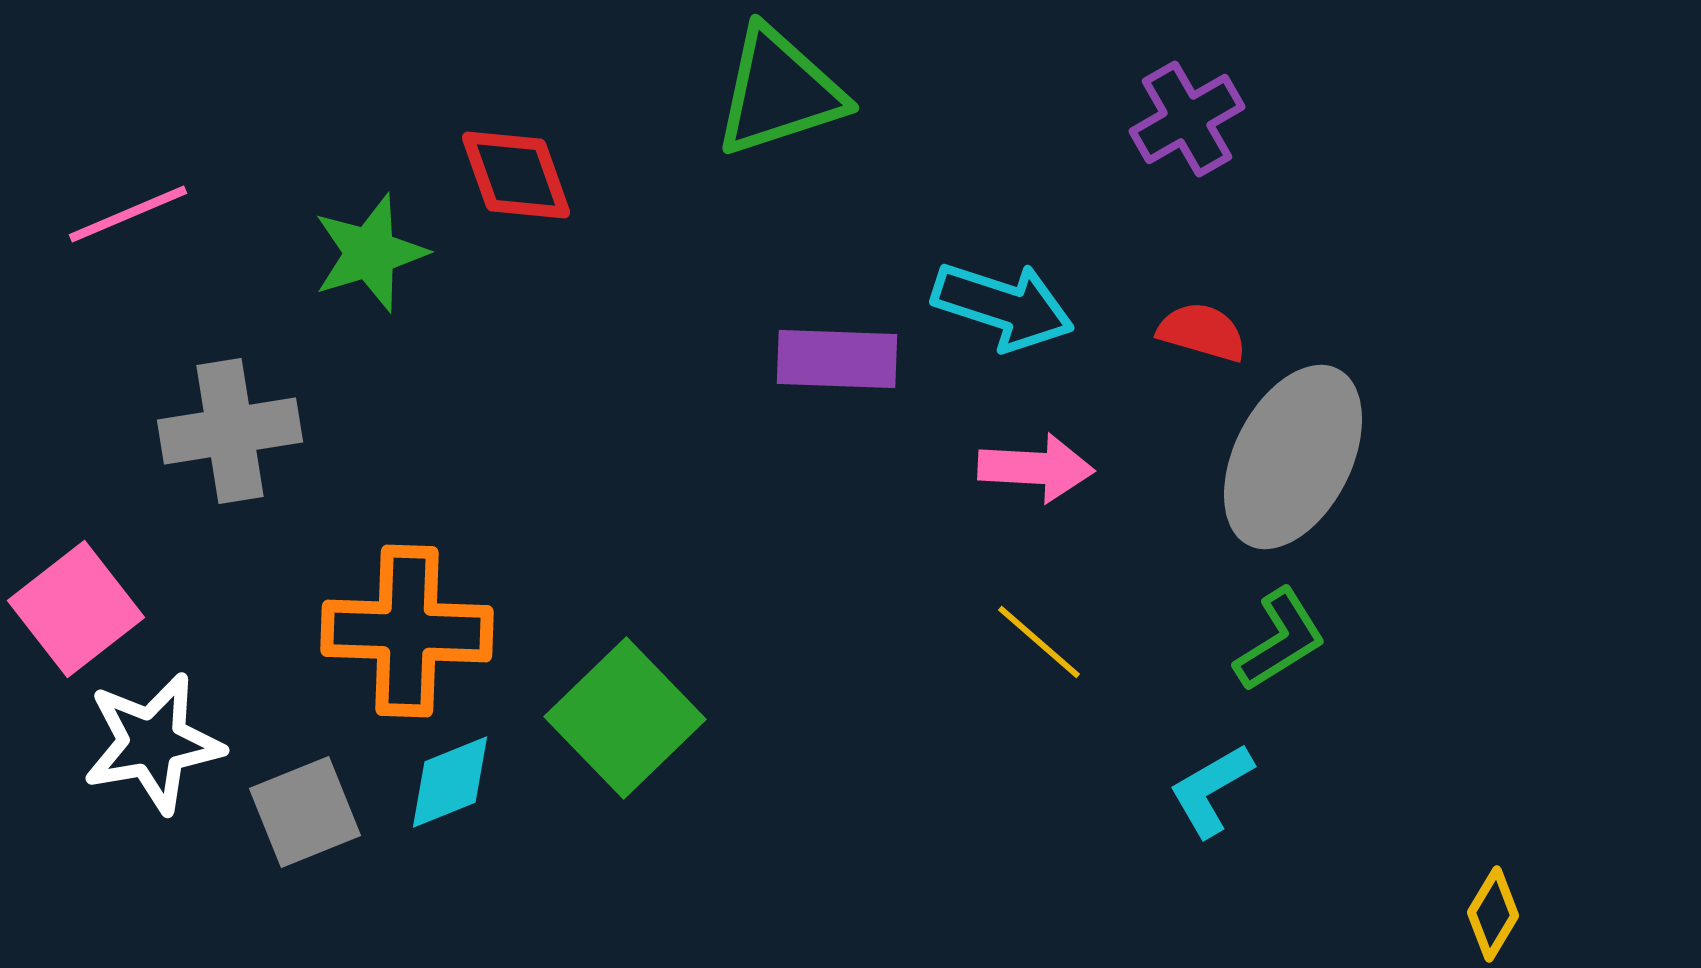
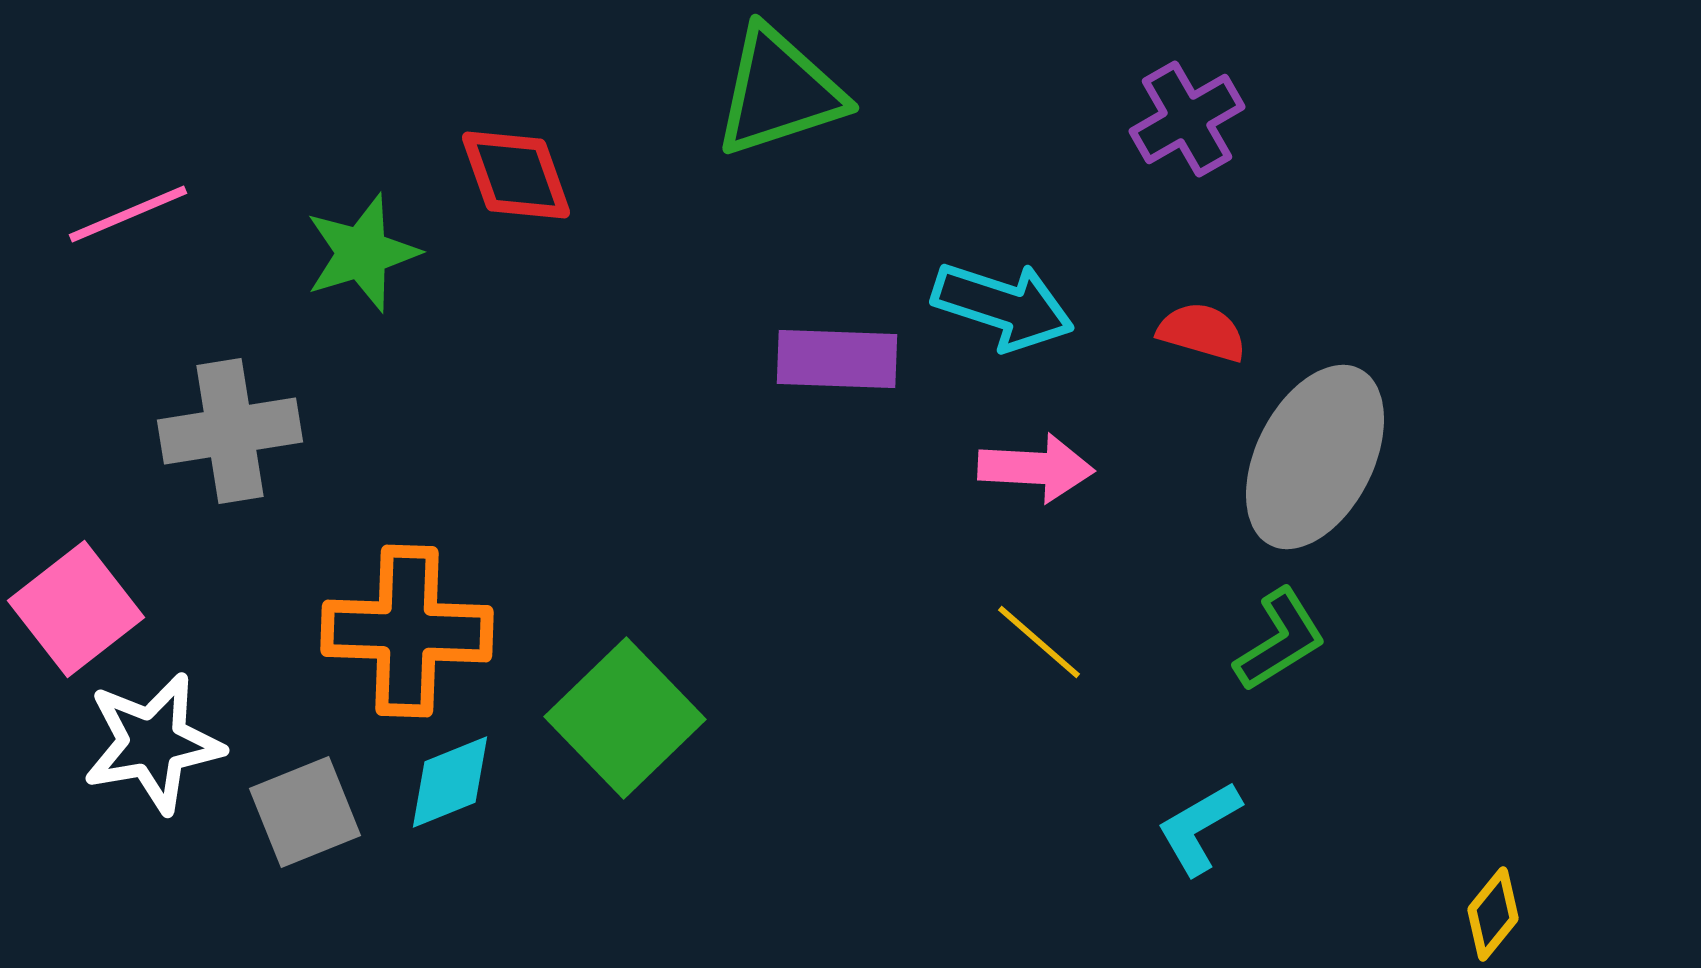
green star: moved 8 px left
gray ellipse: moved 22 px right
cyan L-shape: moved 12 px left, 38 px down
yellow diamond: rotated 8 degrees clockwise
